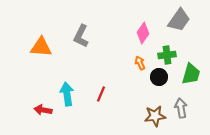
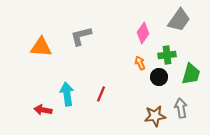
gray L-shape: rotated 50 degrees clockwise
